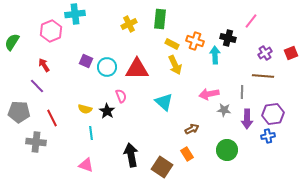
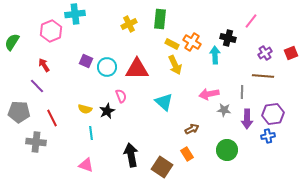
orange cross: moved 3 px left, 1 px down; rotated 12 degrees clockwise
black star: rotated 14 degrees clockwise
